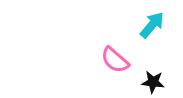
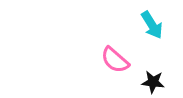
cyan arrow: rotated 108 degrees clockwise
